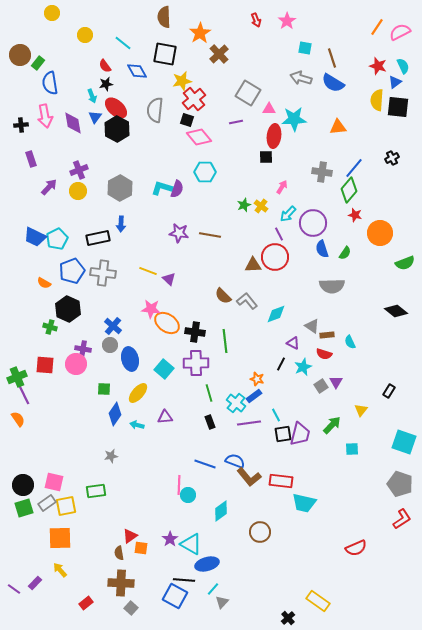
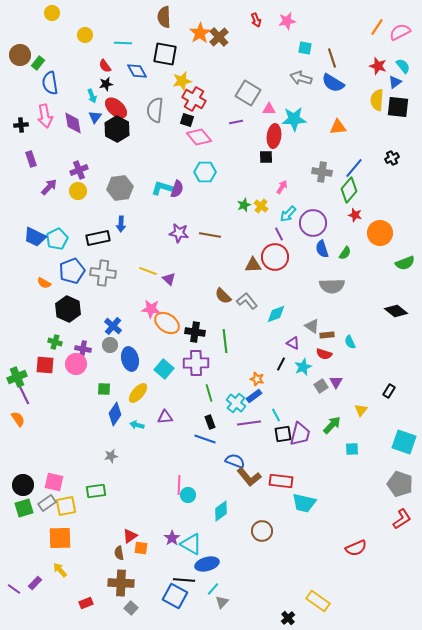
pink star at (287, 21): rotated 24 degrees clockwise
cyan line at (123, 43): rotated 36 degrees counterclockwise
brown cross at (219, 54): moved 17 px up
cyan semicircle at (403, 66): rotated 14 degrees counterclockwise
red cross at (194, 99): rotated 20 degrees counterclockwise
gray hexagon at (120, 188): rotated 20 degrees clockwise
green cross at (50, 327): moved 5 px right, 15 px down
blue line at (205, 464): moved 25 px up
brown circle at (260, 532): moved 2 px right, 1 px up
purple star at (170, 539): moved 2 px right, 1 px up
red rectangle at (86, 603): rotated 16 degrees clockwise
